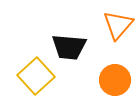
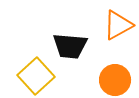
orange triangle: rotated 20 degrees clockwise
black trapezoid: moved 1 px right, 1 px up
